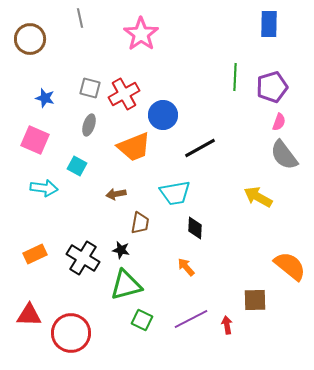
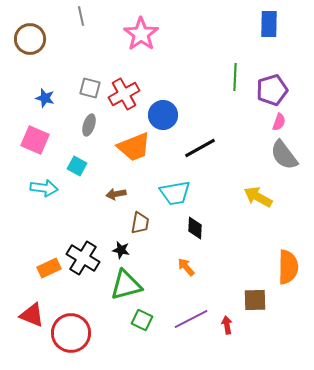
gray line: moved 1 px right, 2 px up
purple pentagon: moved 3 px down
orange rectangle: moved 14 px right, 14 px down
orange semicircle: moved 2 px left, 1 px down; rotated 52 degrees clockwise
red triangle: moved 3 px right; rotated 20 degrees clockwise
